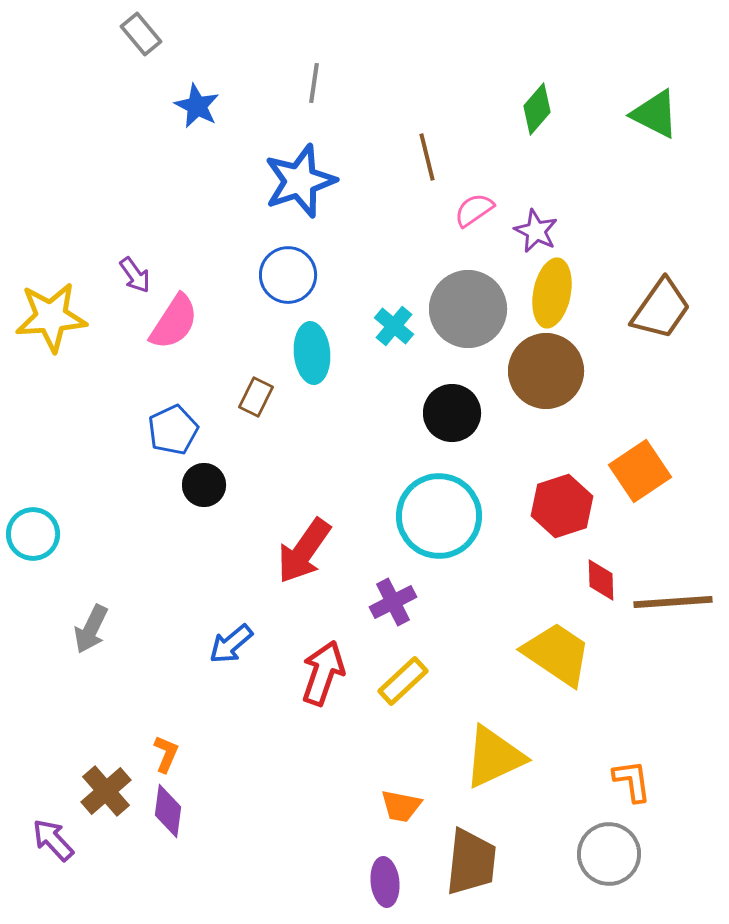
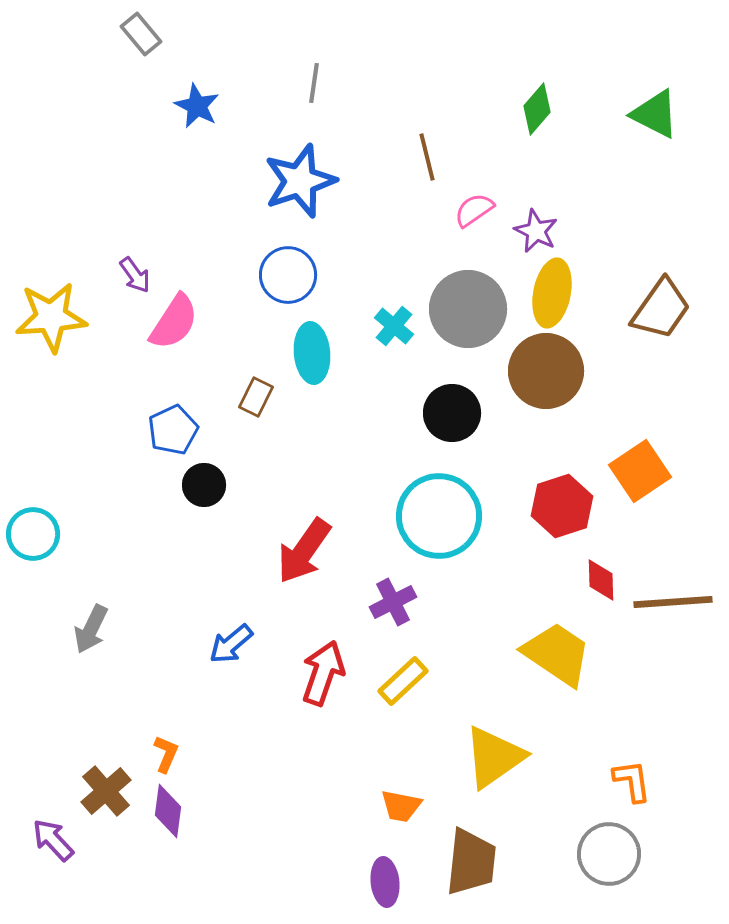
yellow triangle at (494, 757): rotated 10 degrees counterclockwise
